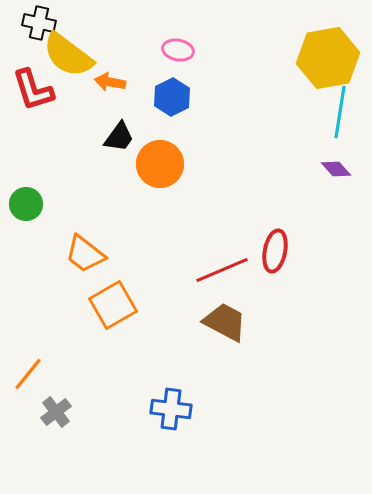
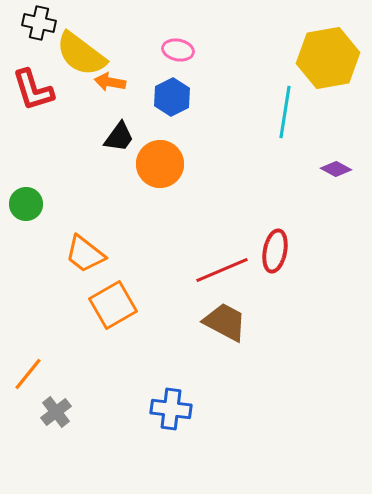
yellow semicircle: moved 13 px right, 1 px up
cyan line: moved 55 px left
purple diamond: rotated 20 degrees counterclockwise
